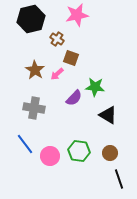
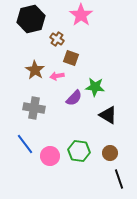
pink star: moved 4 px right; rotated 25 degrees counterclockwise
pink arrow: moved 2 px down; rotated 32 degrees clockwise
